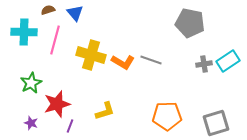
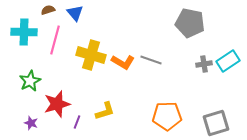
green star: moved 1 px left, 2 px up
purple line: moved 7 px right, 4 px up
